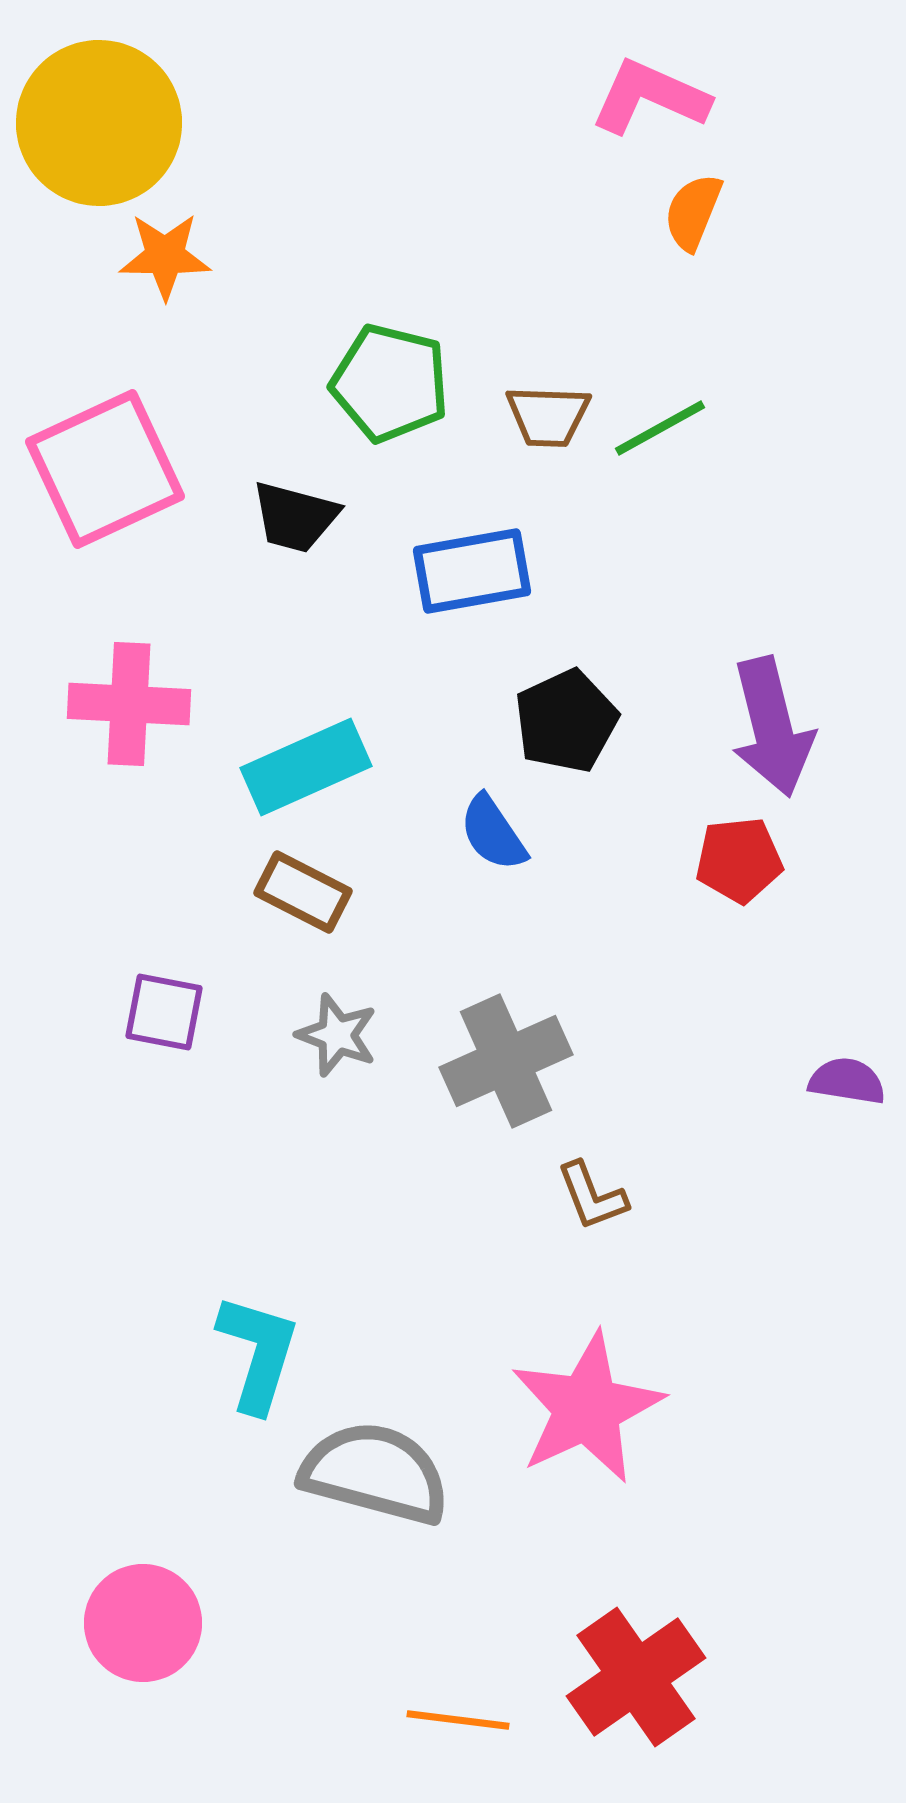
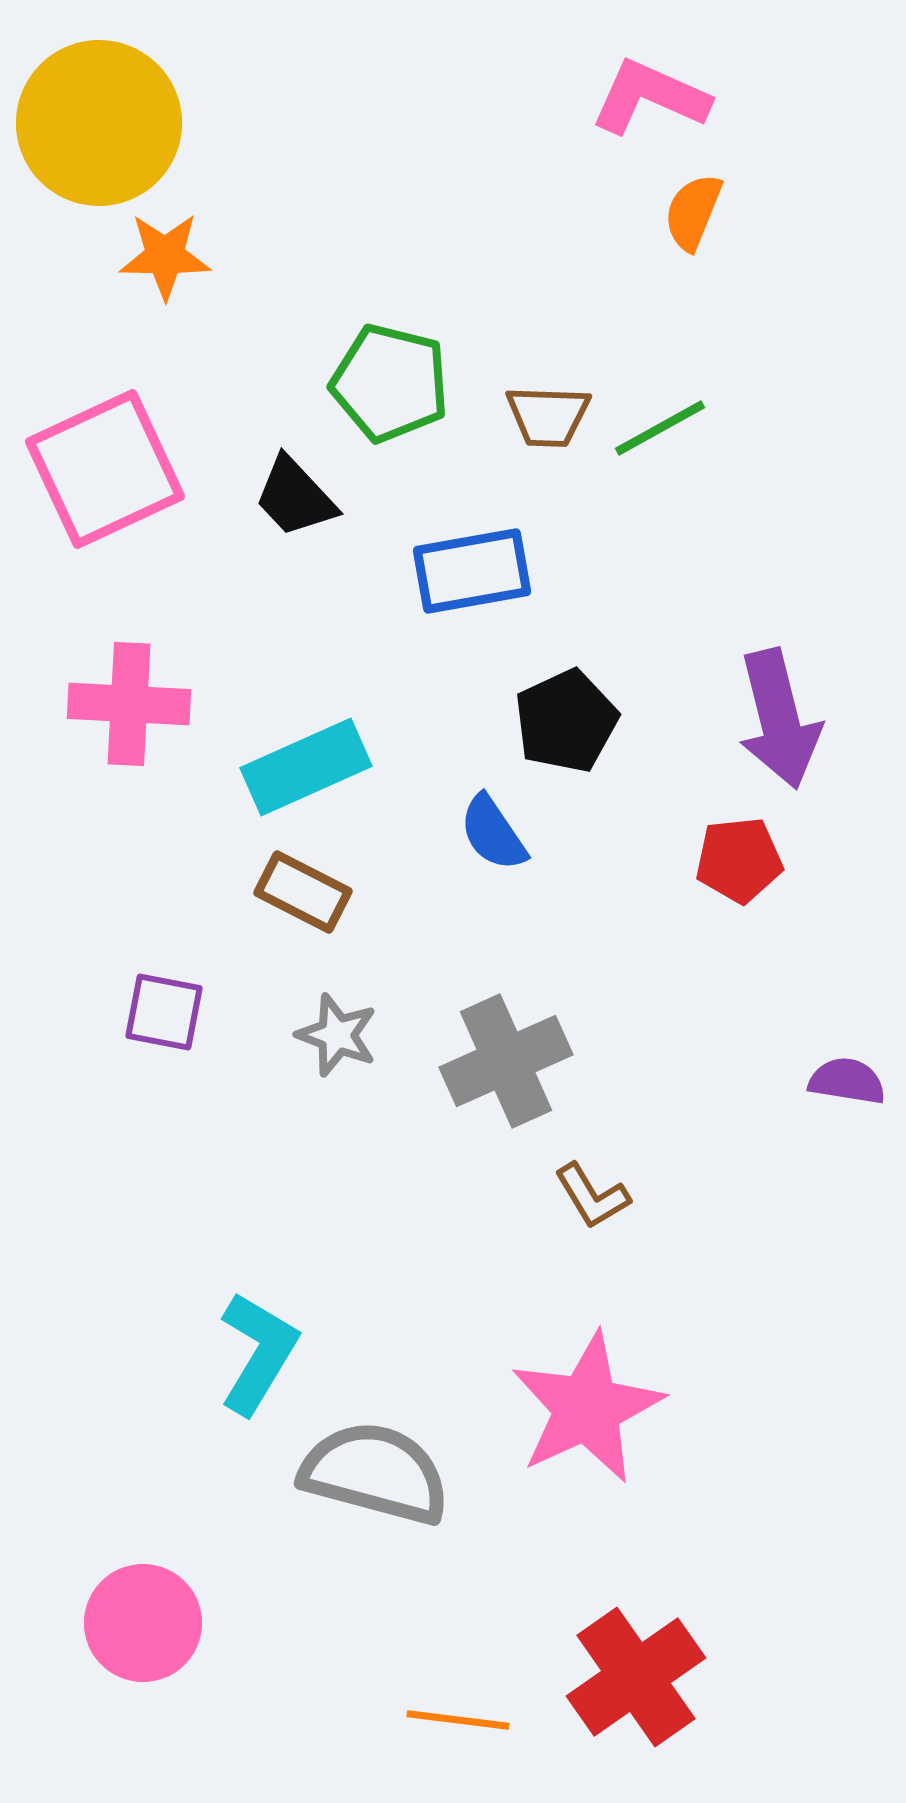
black trapezoid: moved 20 px up; rotated 32 degrees clockwise
purple arrow: moved 7 px right, 8 px up
brown L-shape: rotated 10 degrees counterclockwise
cyan L-shape: rotated 14 degrees clockwise
